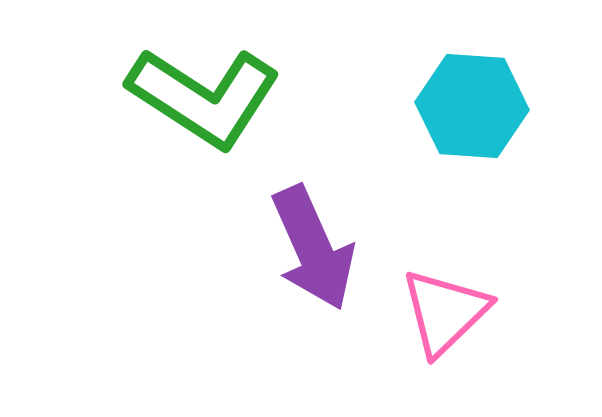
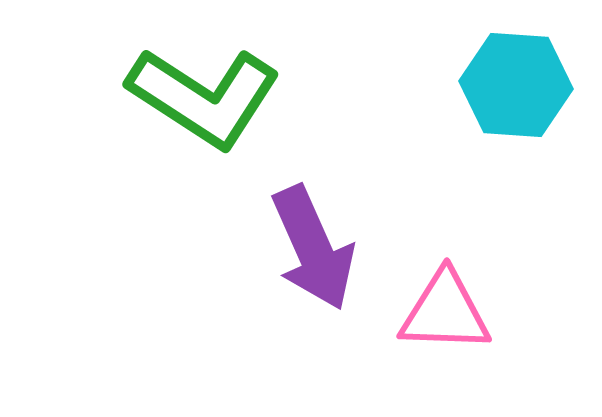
cyan hexagon: moved 44 px right, 21 px up
pink triangle: rotated 46 degrees clockwise
